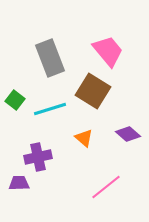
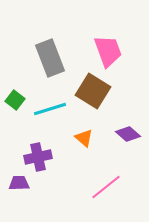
pink trapezoid: rotated 20 degrees clockwise
